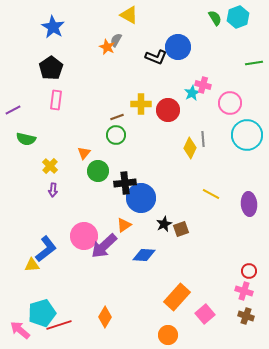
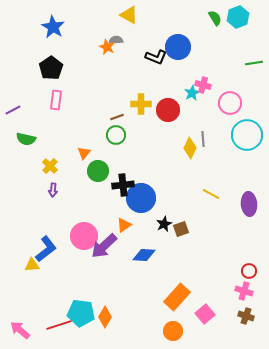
gray semicircle at (116, 40): rotated 56 degrees clockwise
black cross at (125, 183): moved 2 px left, 2 px down
cyan pentagon at (42, 313): moved 39 px right; rotated 24 degrees clockwise
orange circle at (168, 335): moved 5 px right, 4 px up
